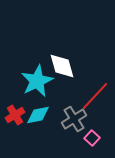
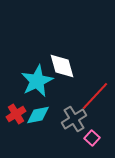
red cross: moved 1 px right, 1 px up
